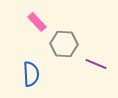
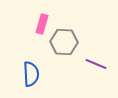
pink rectangle: moved 5 px right, 2 px down; rotated 60 degrees clockwise
gray hexagon: moved 2 px up
